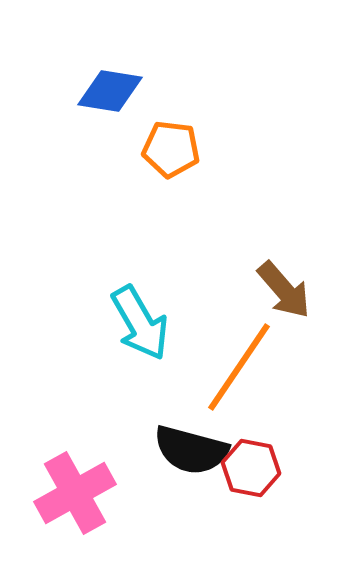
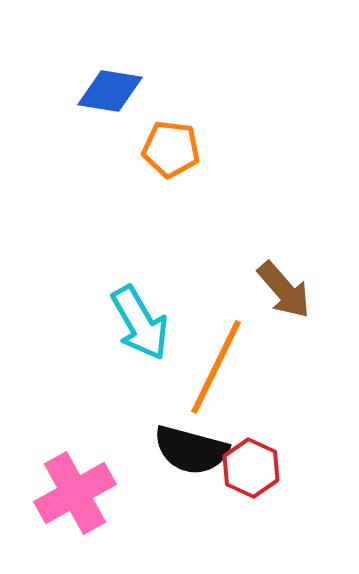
orange line: moved 23 px left; rotated 8 degrees counterclockwise
red hexagon: rotated 14 degrees clockwise
